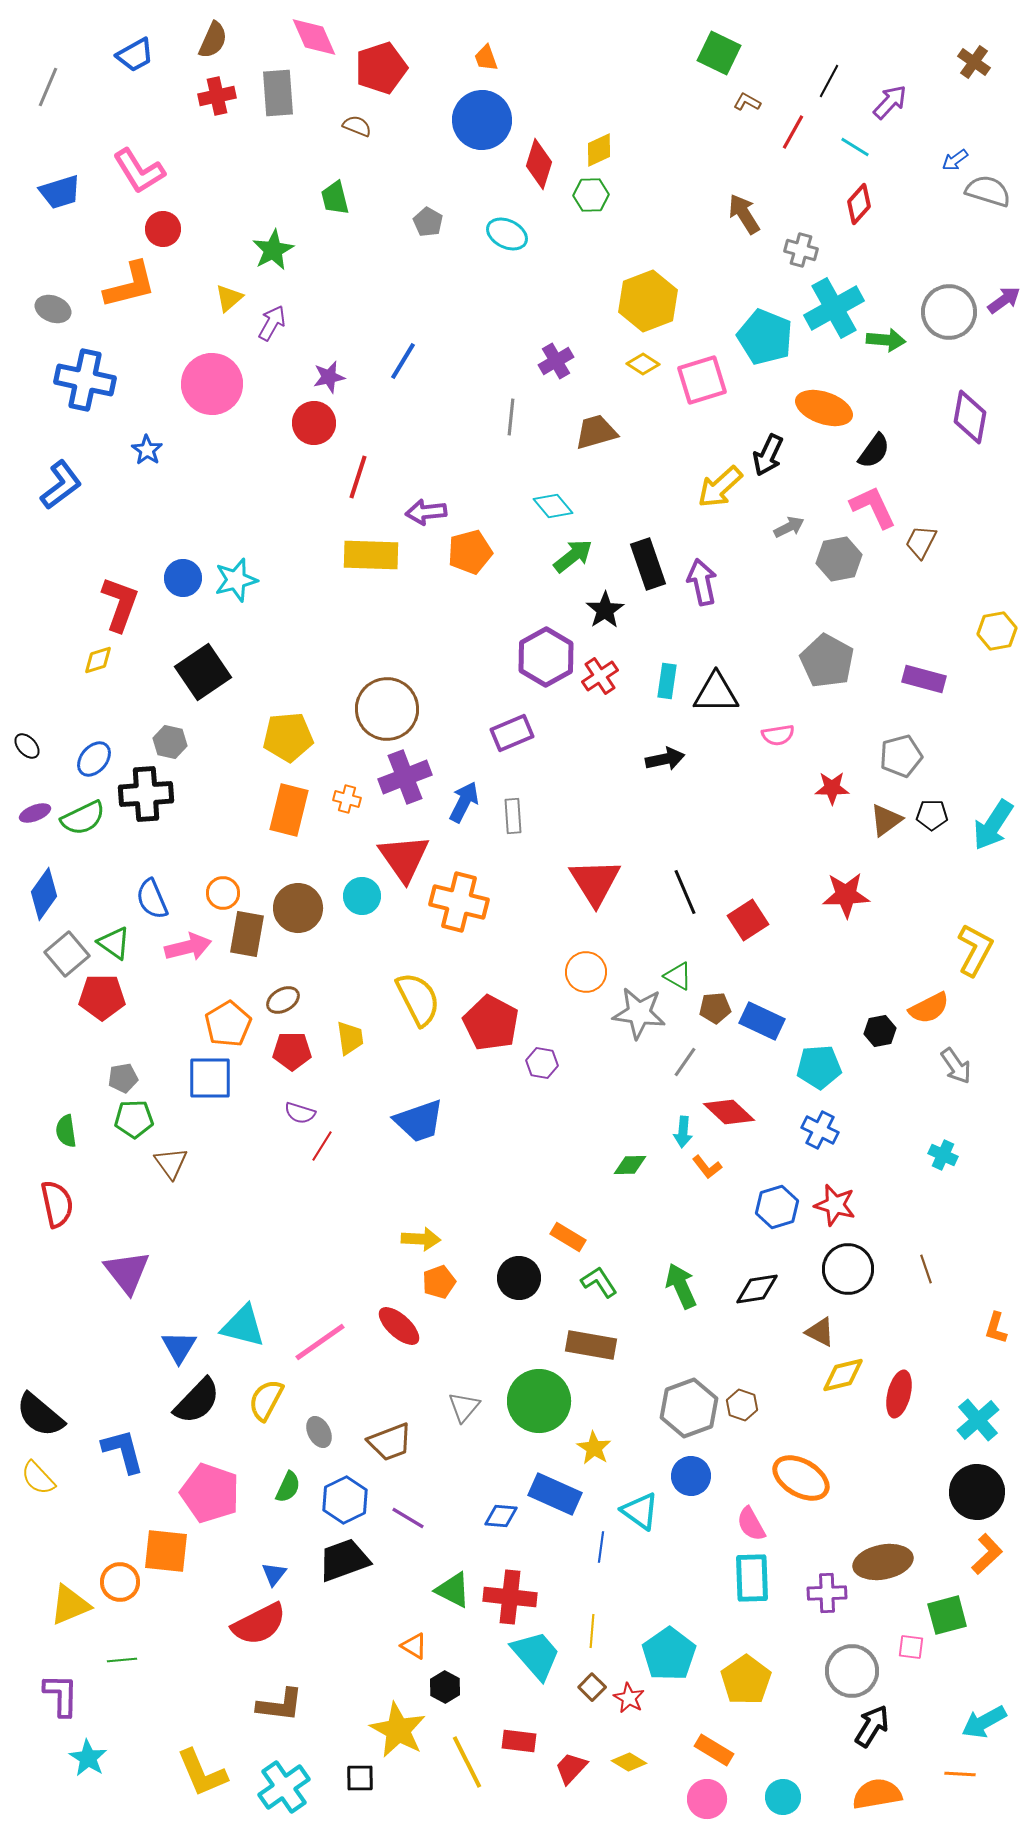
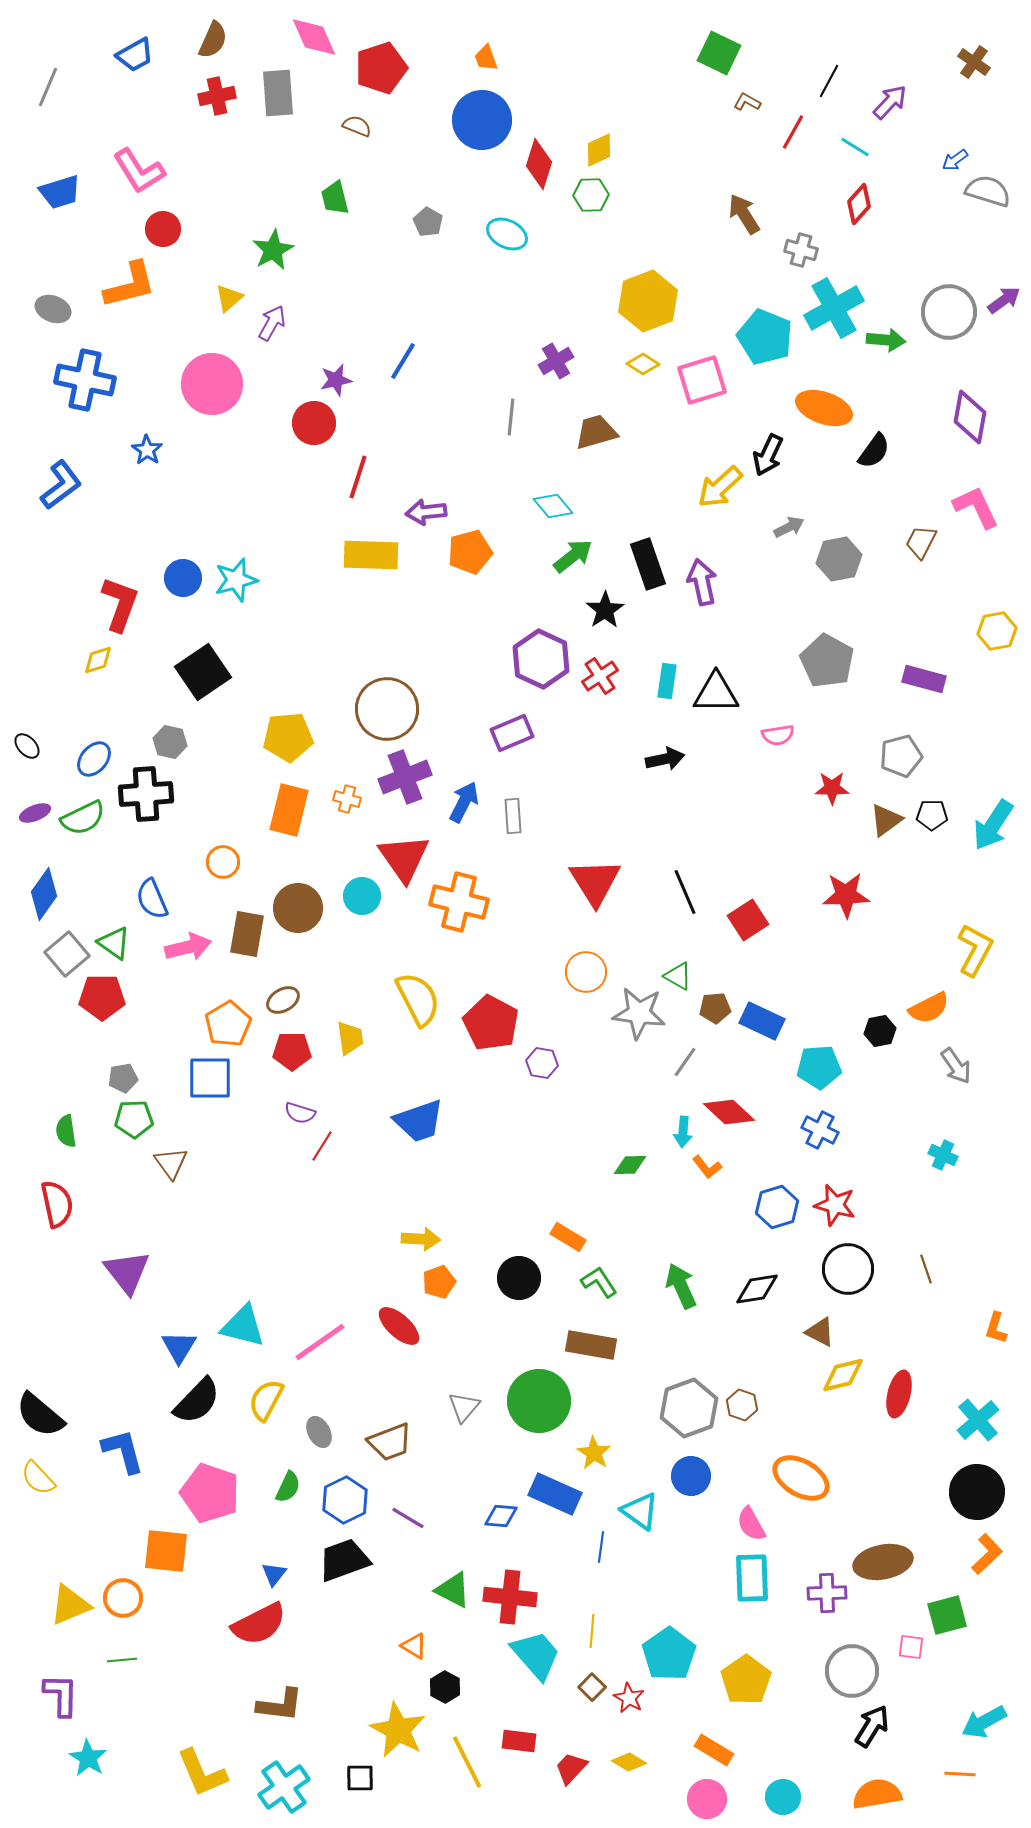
purple star at (329, 377): moved 7 px right, 3 px down
pink L-shape at (873, 507): moved 103 px right
purple hexagon at (546, 657): moved 5 px left, 2 px down; rotated 6 degrees counterclockwise
orange circle at (223, 893): moved 31 px up
yellow star at (594, 1448): moved 5 px down
orange circle at (120, 1582): moved 3 px right, 16 px down
